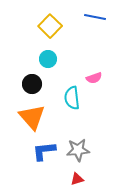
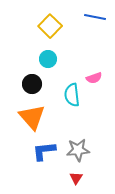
cyan semicircle: moved 3 px up
red triangle: moved 1 px left, 1 px up; rotated 40 degrees counterclockwise
